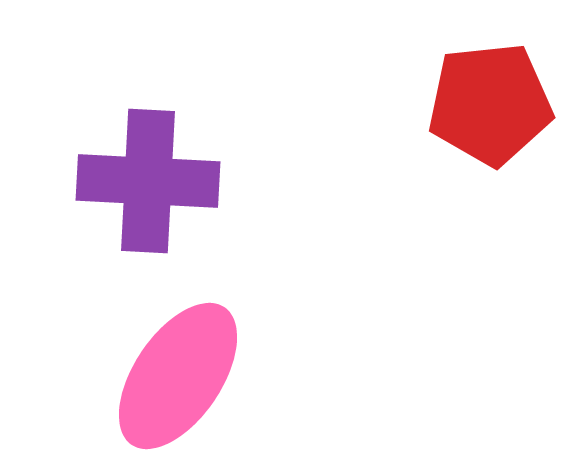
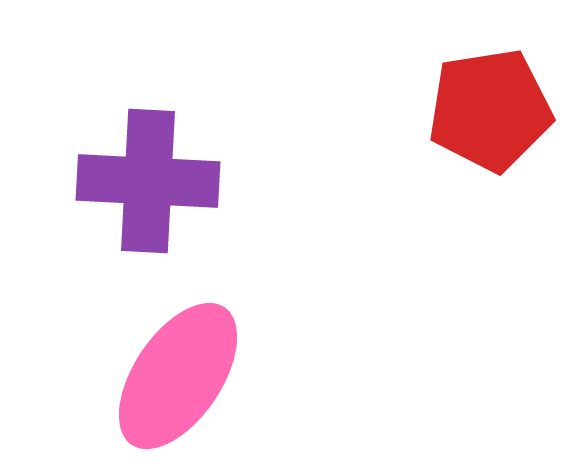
red pentagon: moved 6 px down; rotated 3 degrees counterclockwise
